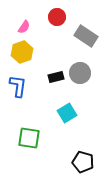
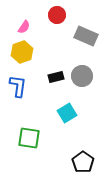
red circle: moved 2 px up
gray rectangle: rotated 10 degrees counterclockwise
gray circle: moved 2 px right, 3 px down
black pentagon: rotated 20 degrees clockwise
